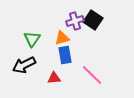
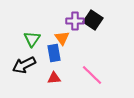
purple cross: rotated 18 degrees clockwise
orange triangle: rotated 49 degrees counterclockwise
blue rectangle: moved 11 px left, 2 px up
